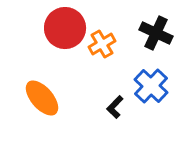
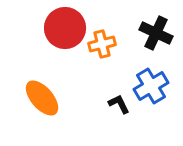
orange cross: rotated 16 degrees clockwise
blue cross: rotated 16 degrees clockwise
black L-shape: moved 4 px right, 3 px up; rotated 110 degrees clockwise
